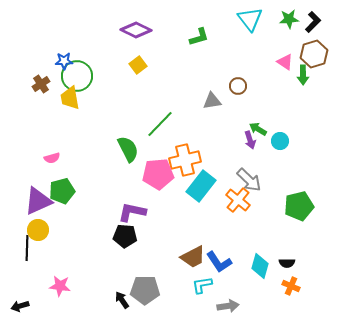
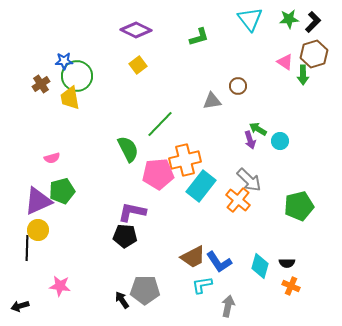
gray arrow at (228, 306): rotated 70 degrees counterclockwise
